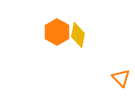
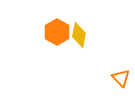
yellow diamond: moved 1 px right
